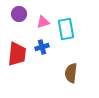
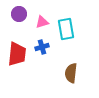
pink triangle: moved 1 px left
